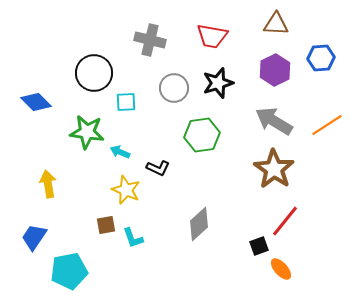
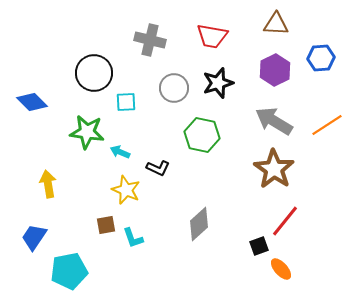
blue diamond: moved 4 px left
green hexagon: rotated 20 degrees clockwise
